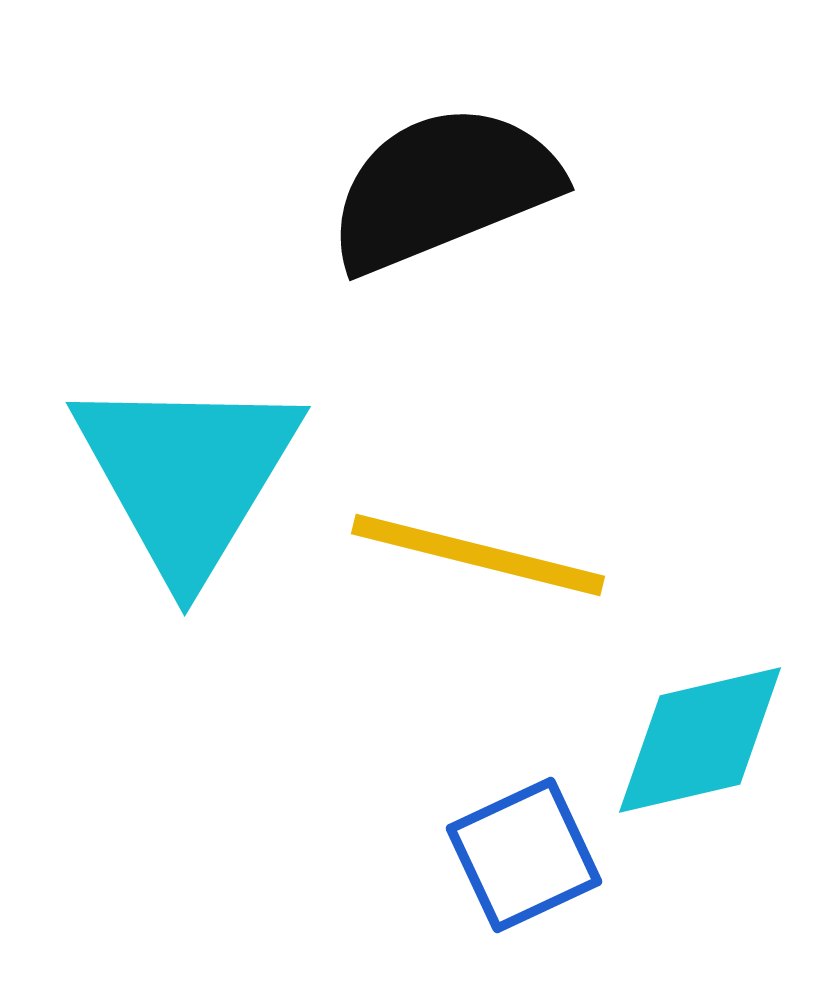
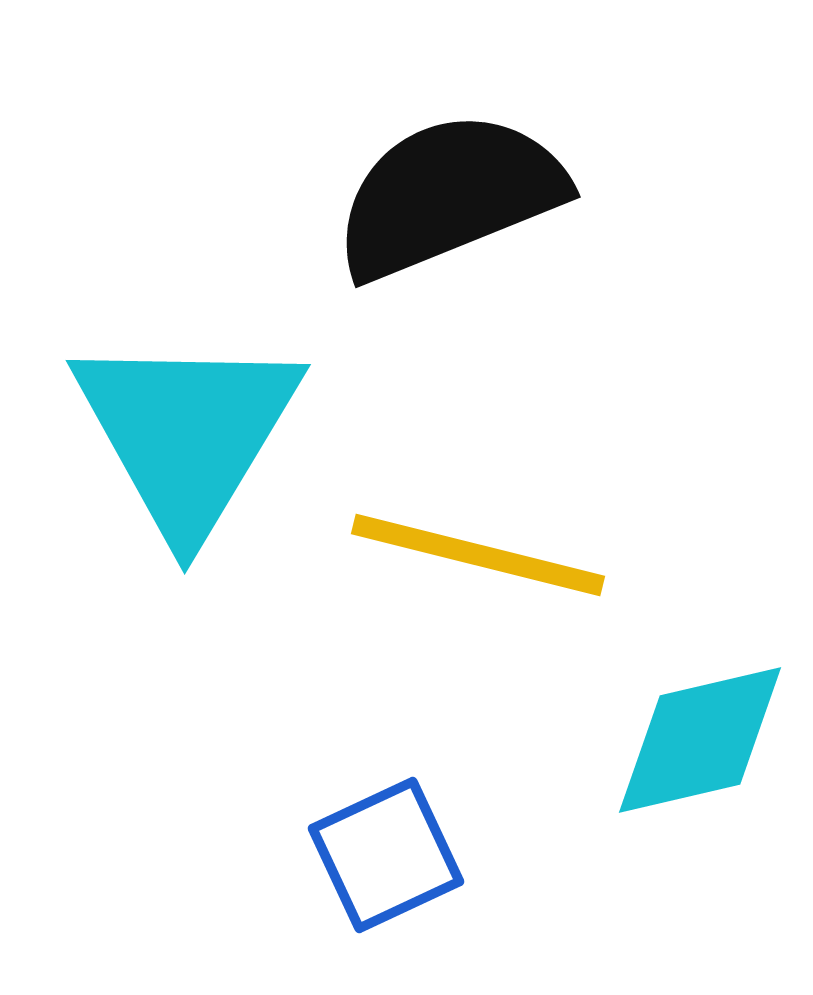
black semicircle: moved 6 px right, 7 px down
cyan triangle: moved 42 px up
blue square: moved 138 px left
